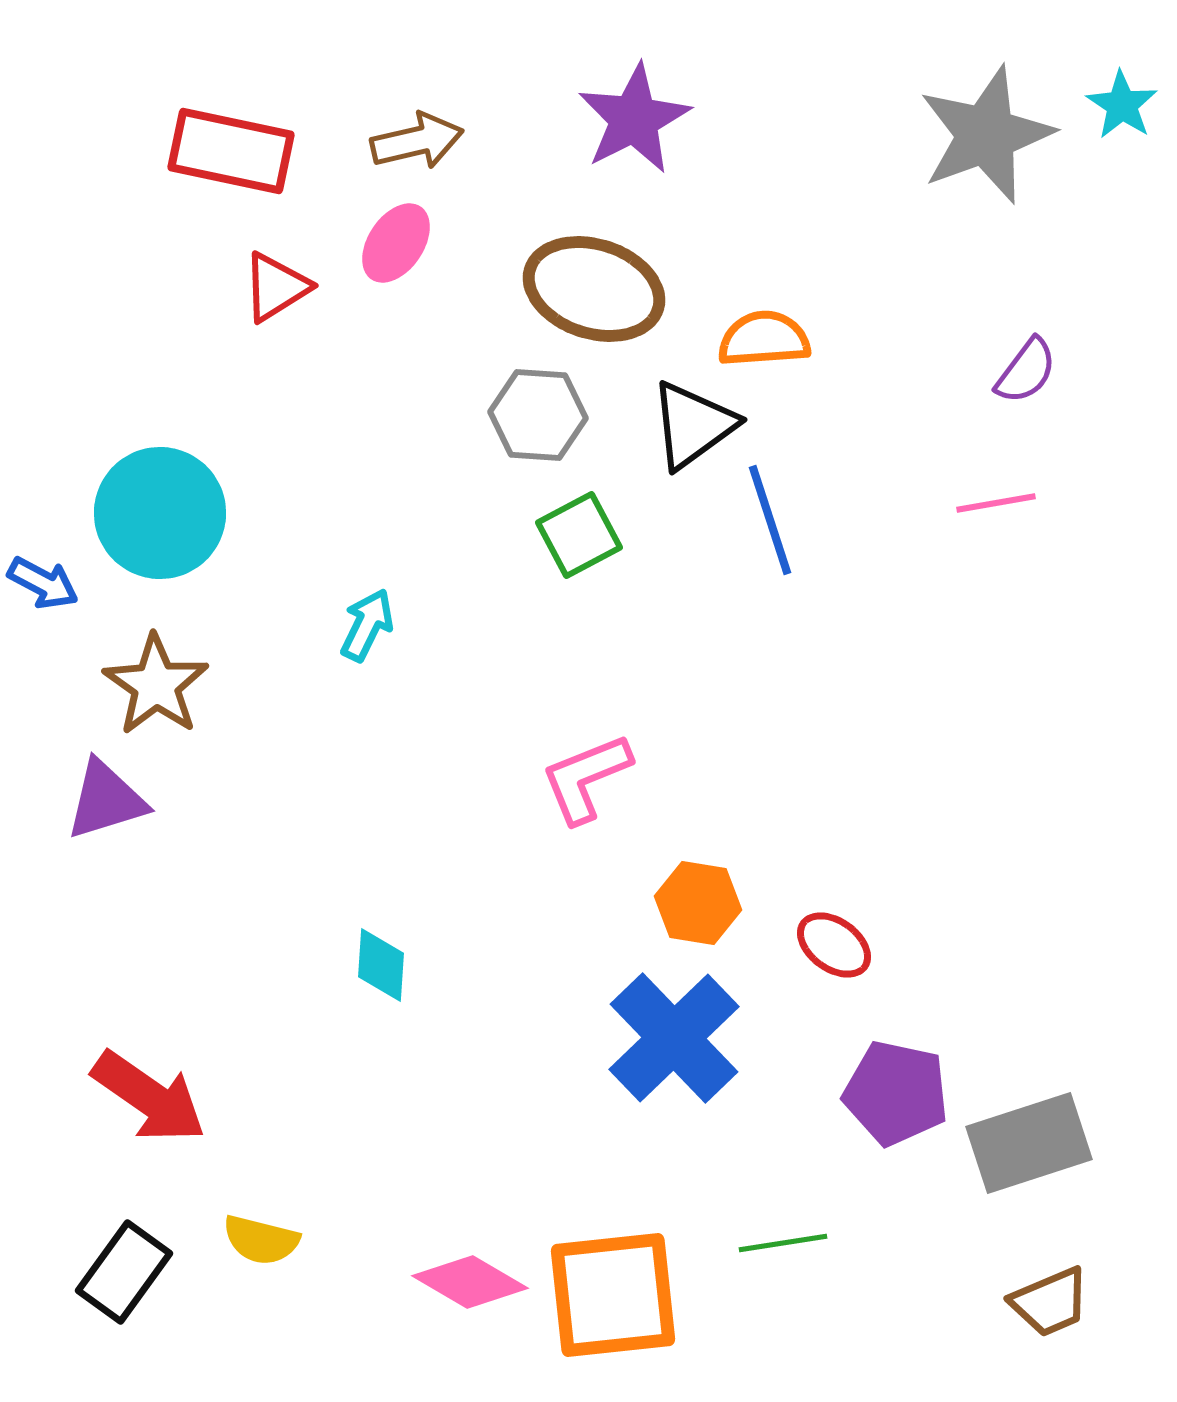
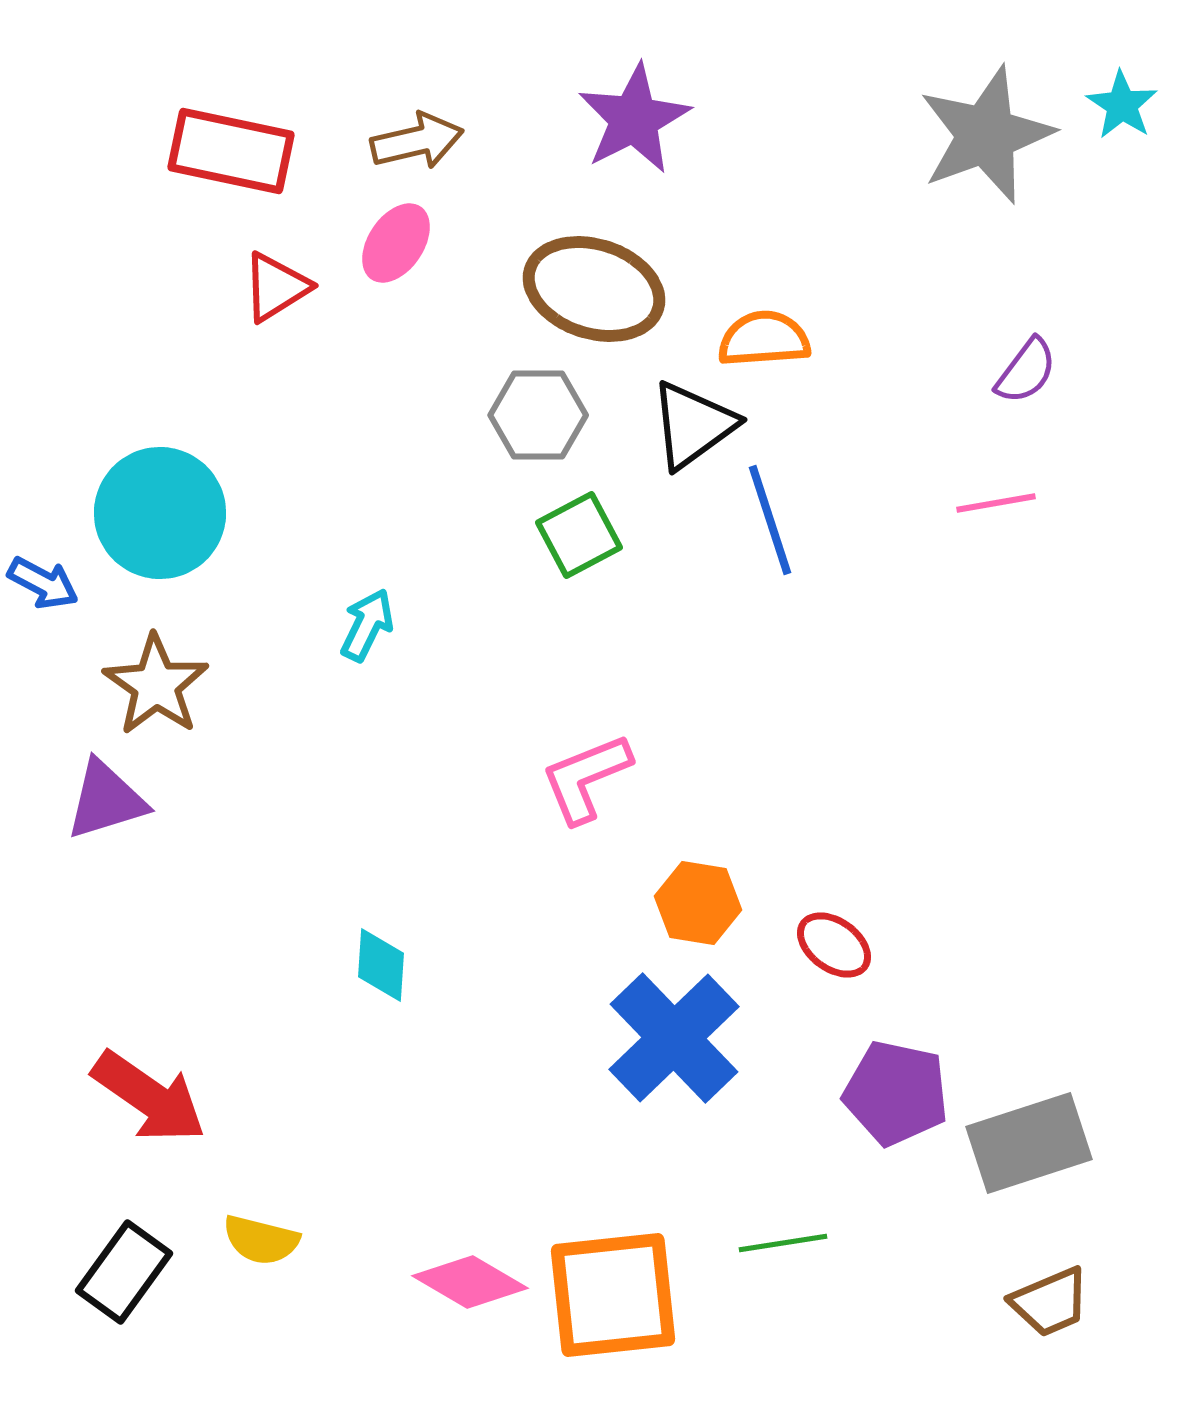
gray hexagon: rotated 4 degrees counterclockwise
